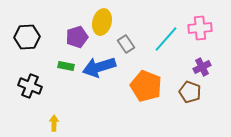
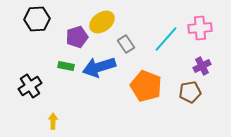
yellow ellipse: rotated 40 degrees clockwise
black hexagon: moved 10 px right, 18 px up
purple cross: moved 1 px up
black cross: rotated 35 degrees clockwise
brown pentagon: rotated 30 degrees counterclockwise
yellow arrow: moved 1 px left, 2 px up
